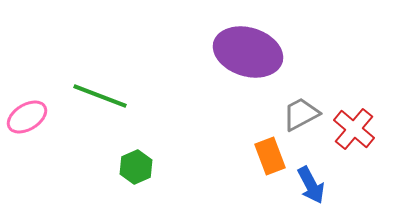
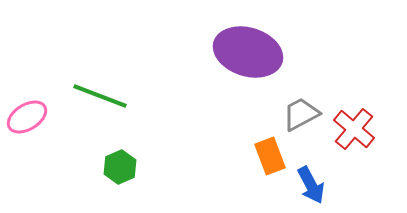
green hexagon: moved 16 px left
